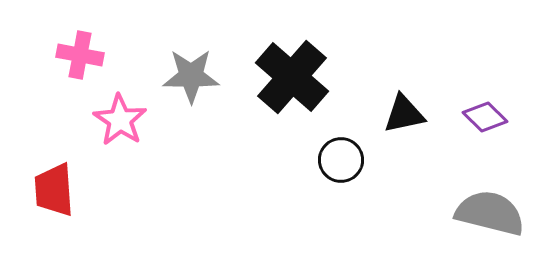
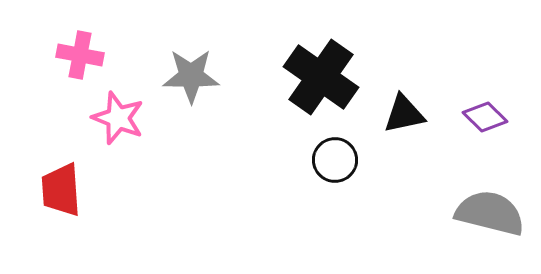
black cross: moved 29 px right; rotated 6 degrees counterclockwise
pink star: moved 2 px left, 2 px up; rotated 12 degrees counterclockwise
black circle: moved 6 px left
red trapezoid: moved 7 px right
